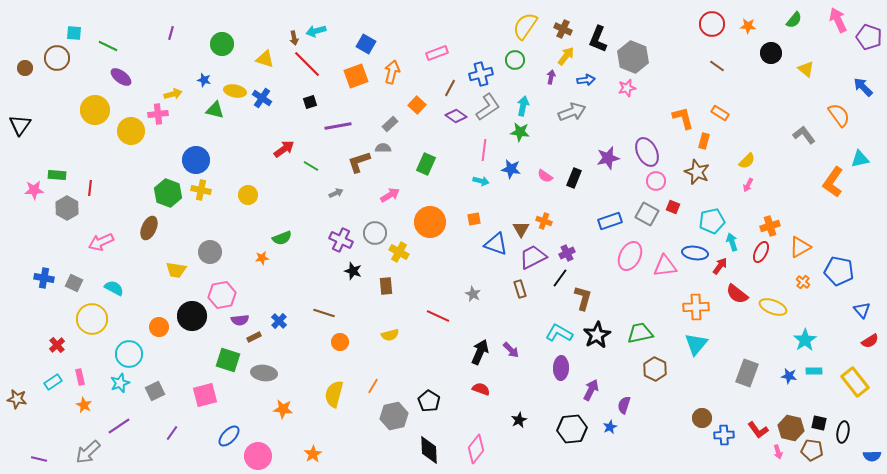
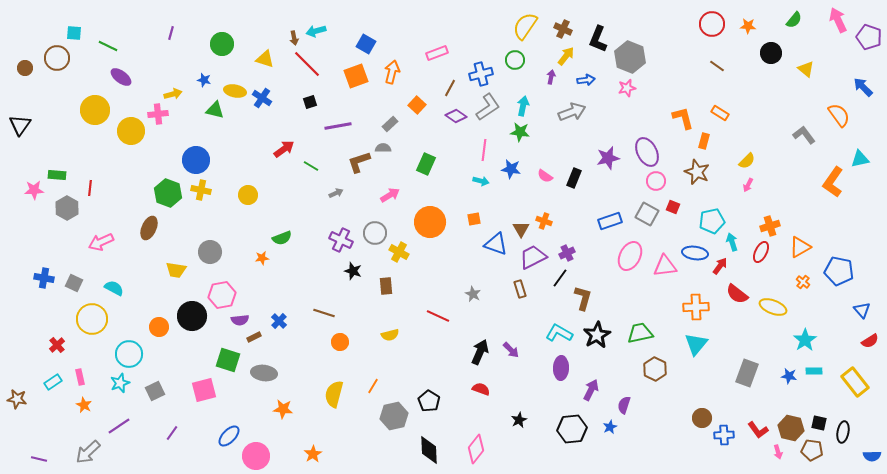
gray hexagon at (633, 57): moved 3 px left
pink square at (205, 395): moved 1 px left, 5 px up
pink circle at (258, 456): moved 2 px left
